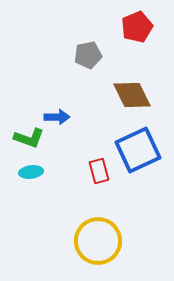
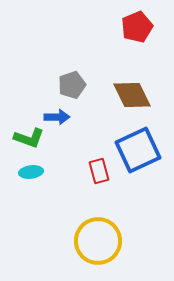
gray pentagon: moved 16 px left, 30 px down; rotated 8 degrees counterclockwise
